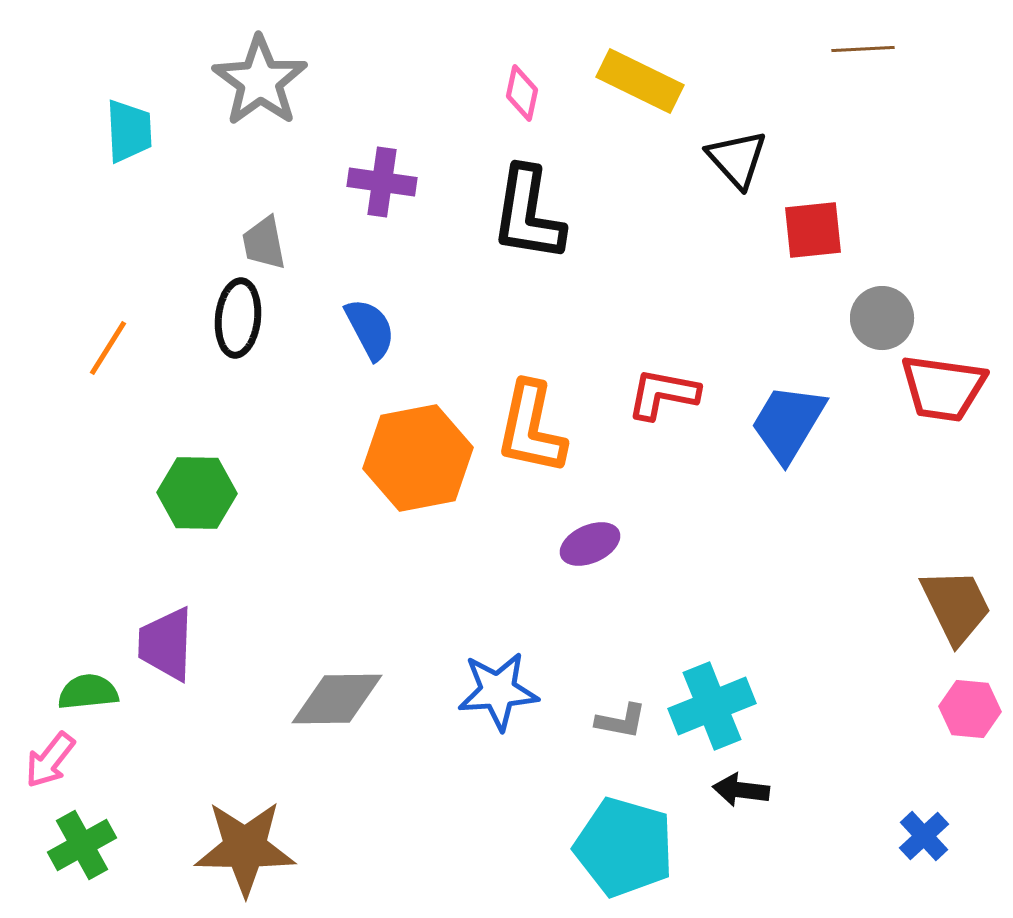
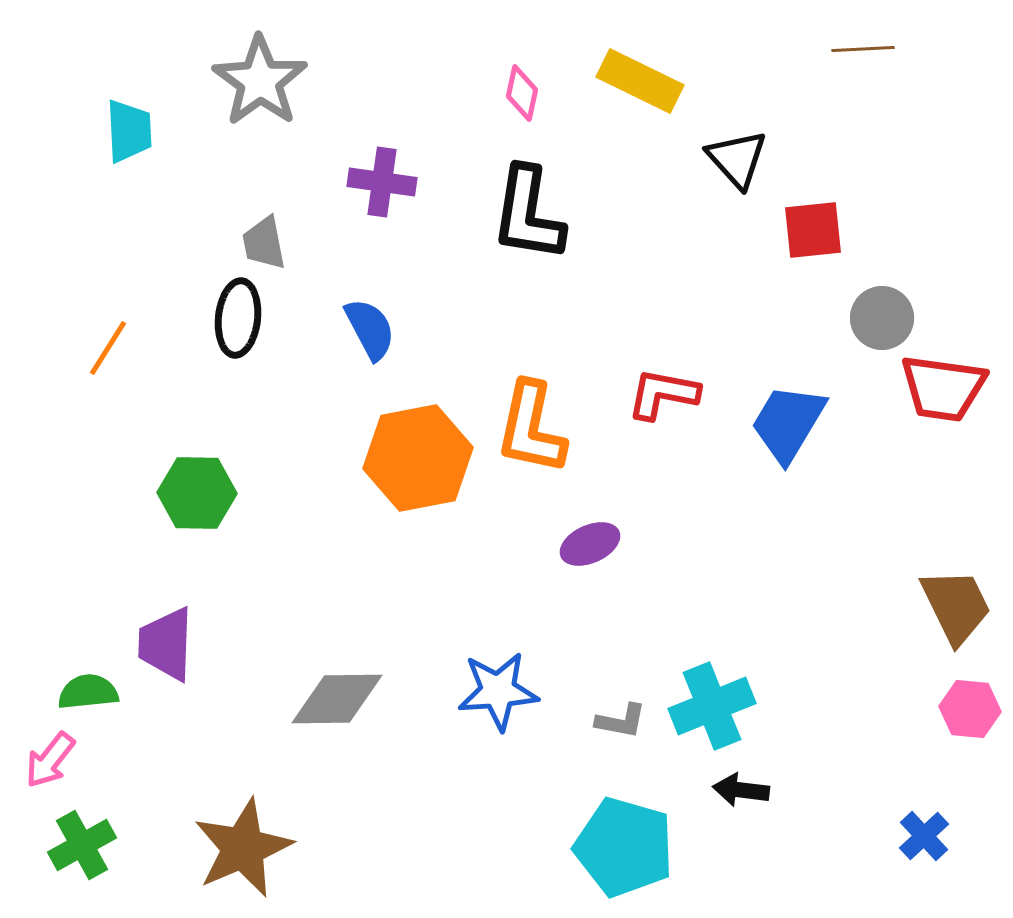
brown star: moved 2 px left; rotated 24 degrees counterclockwise
